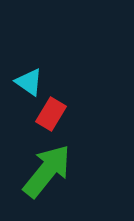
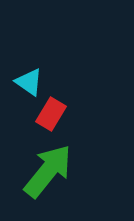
green arrow: moved 1 px right
